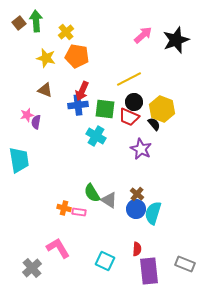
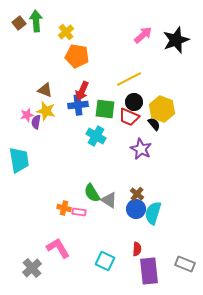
yellow star: moved 53 px down
